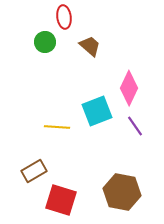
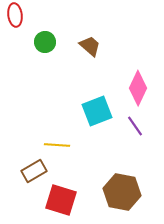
red ellipse: moved 49 px left, 2 px up
pink diamond: moved 9 px right
yellow line: moved 18 px down
